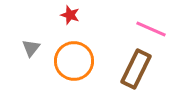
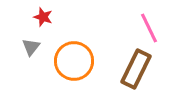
red star: moved 27 px left, 2 px down
pink line: moved 2 px left, 1 px up; rotated 40 degrees clockwise
gray triangle: moved 1 px up
